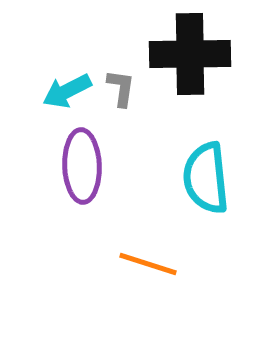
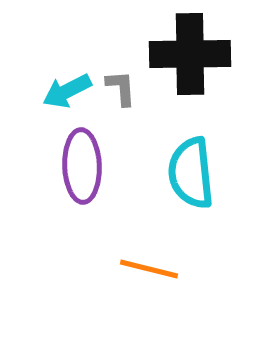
gray L-shape: rotated 12 degrees counterclockwise
cyan semicircle: moved 15 px left, 5 px up
orange line: moved 1 px right, 5 px down; rotated 4 degrees counterclockwise
